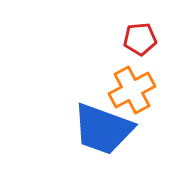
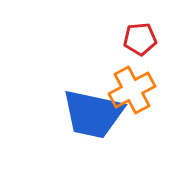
blue trapezoid: moved 10 px left, 15 px up; rotated 8 degrees counterclockwise
